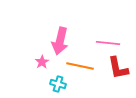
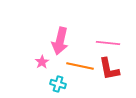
red L-shape: moved 9 px left, 1 px down
